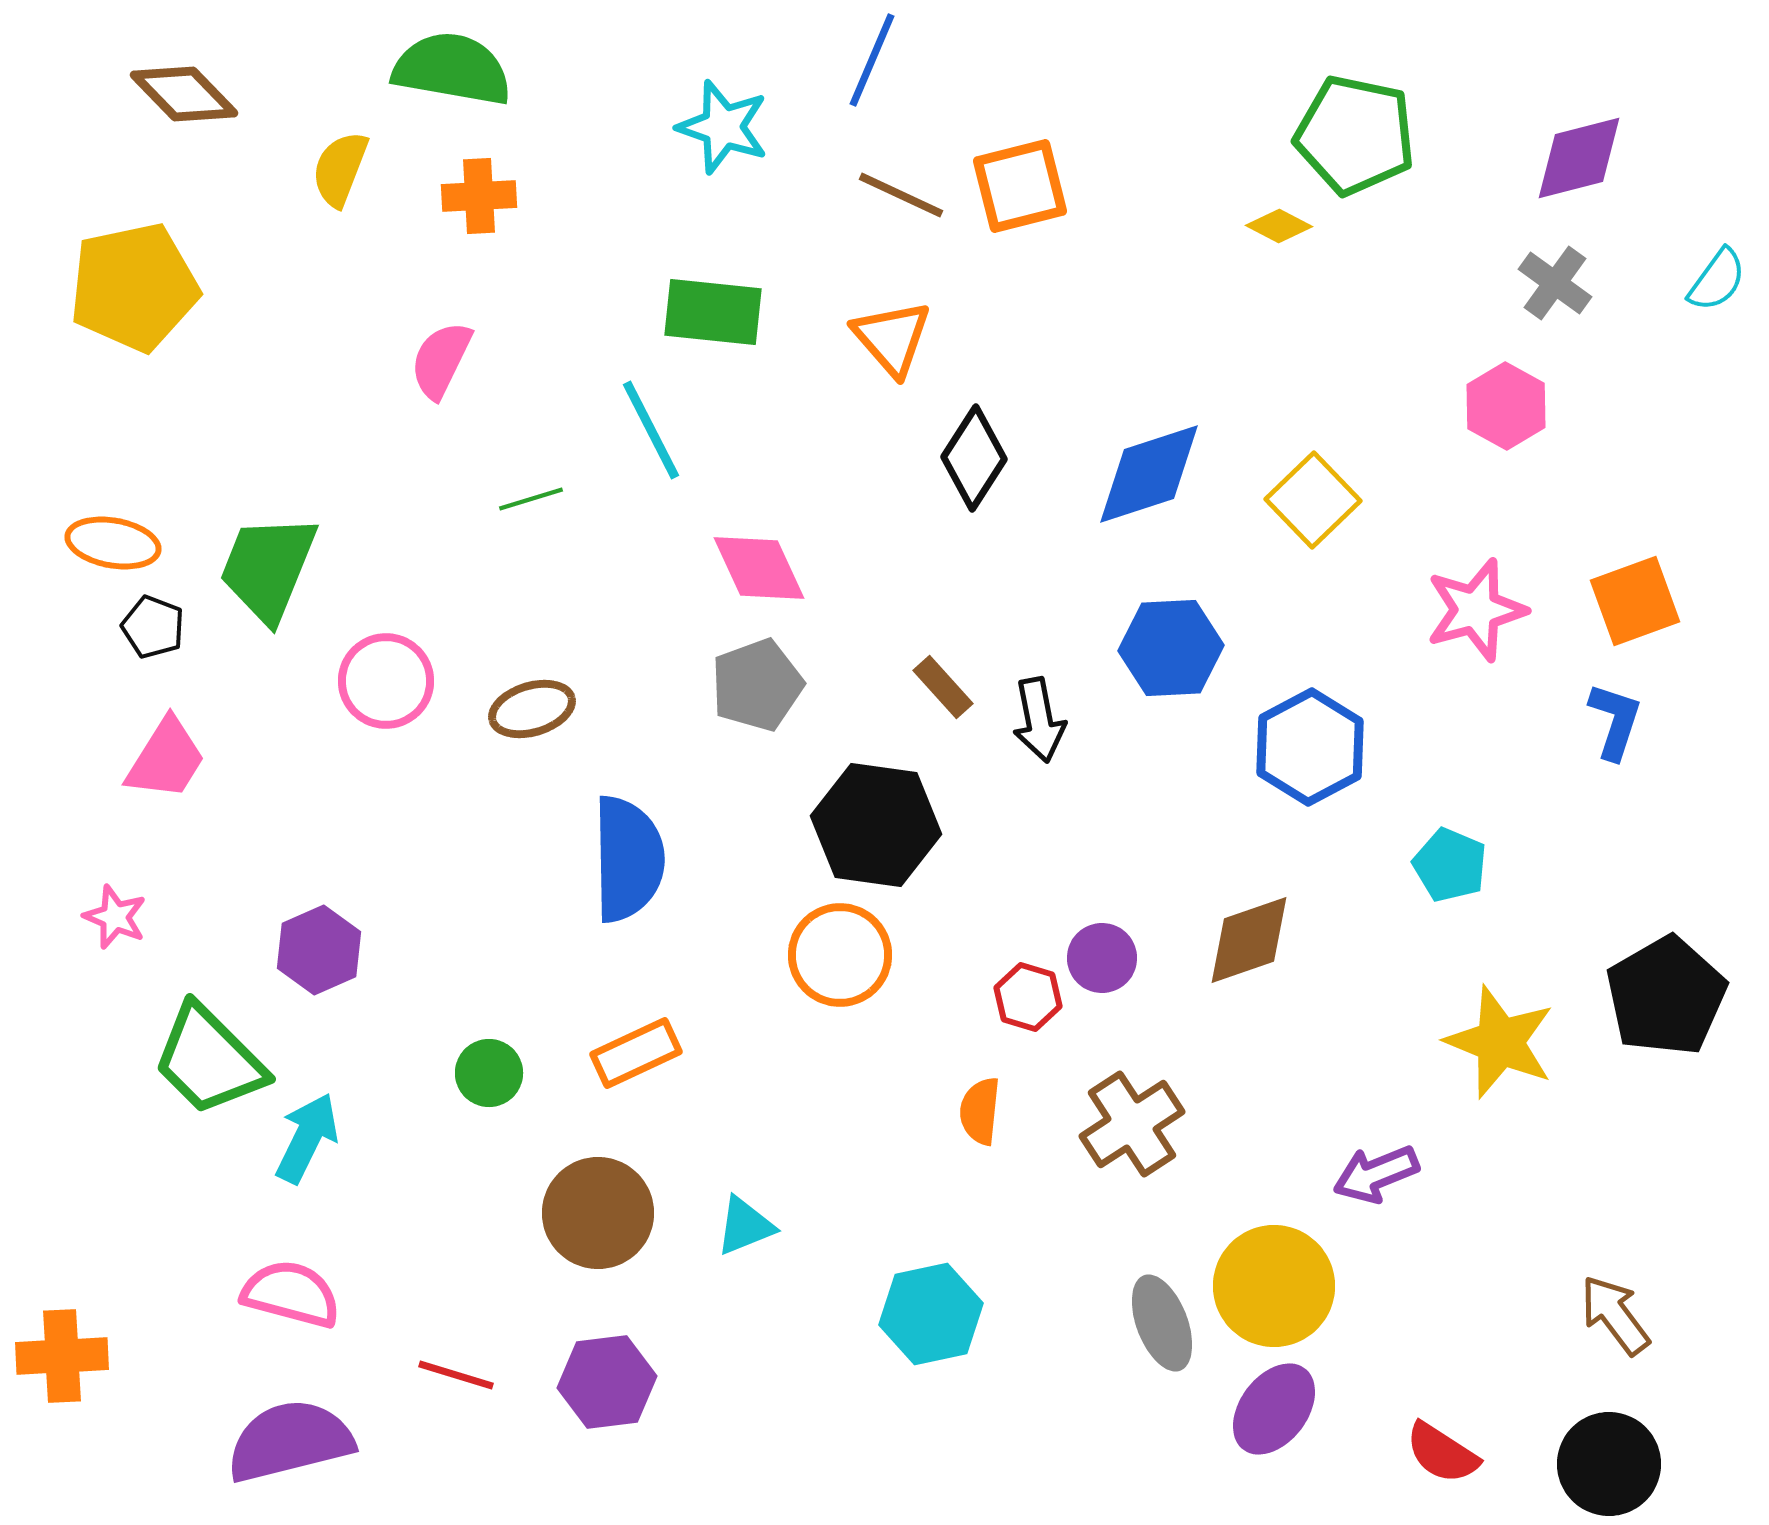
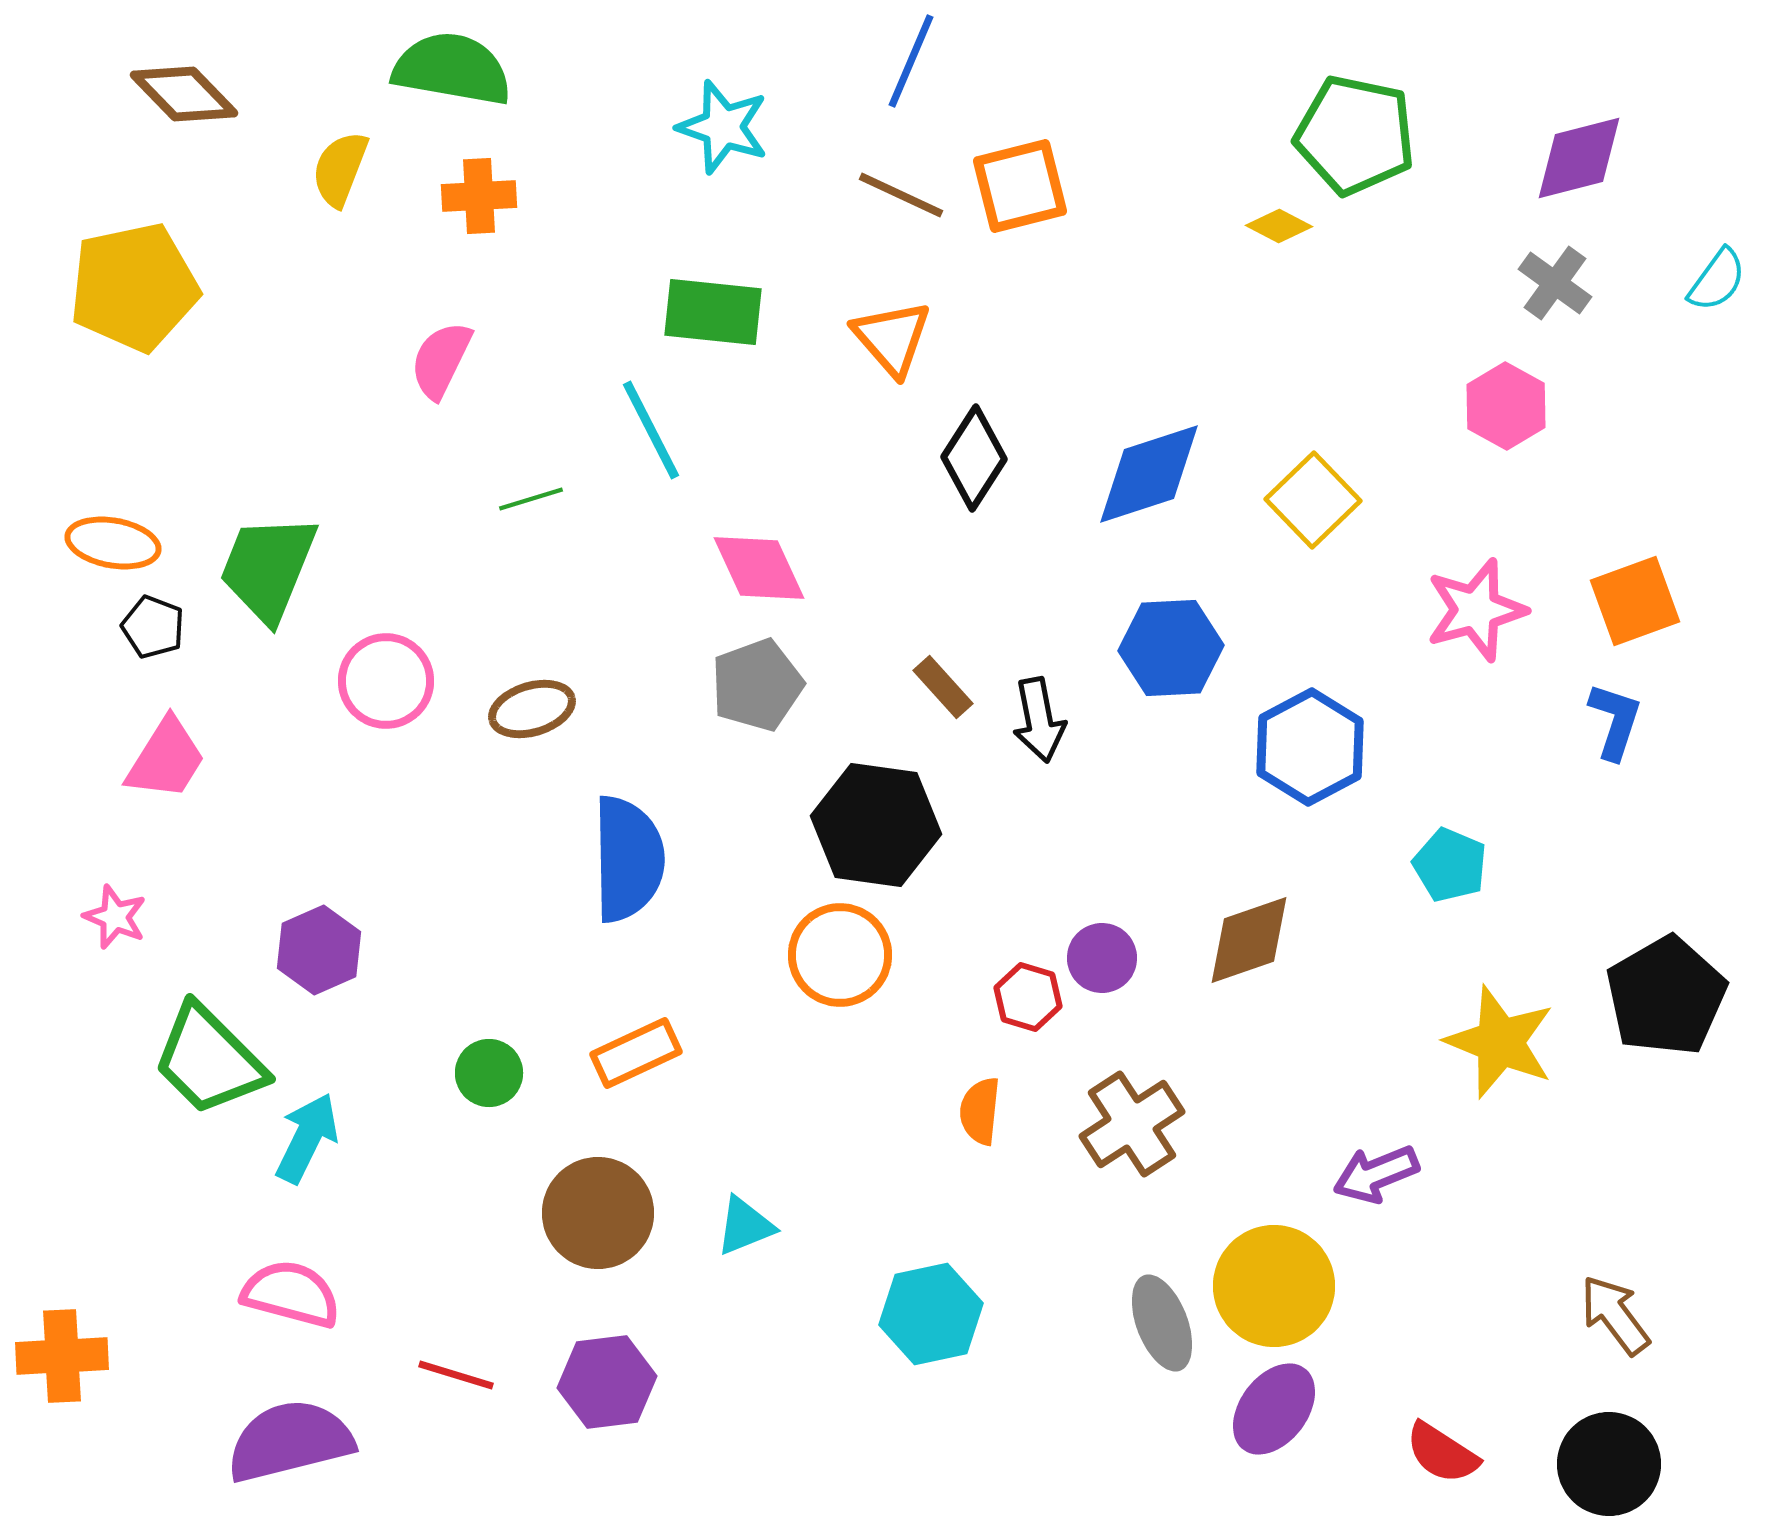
blue line at (872, 60): moved 39 px right, 1 px down
